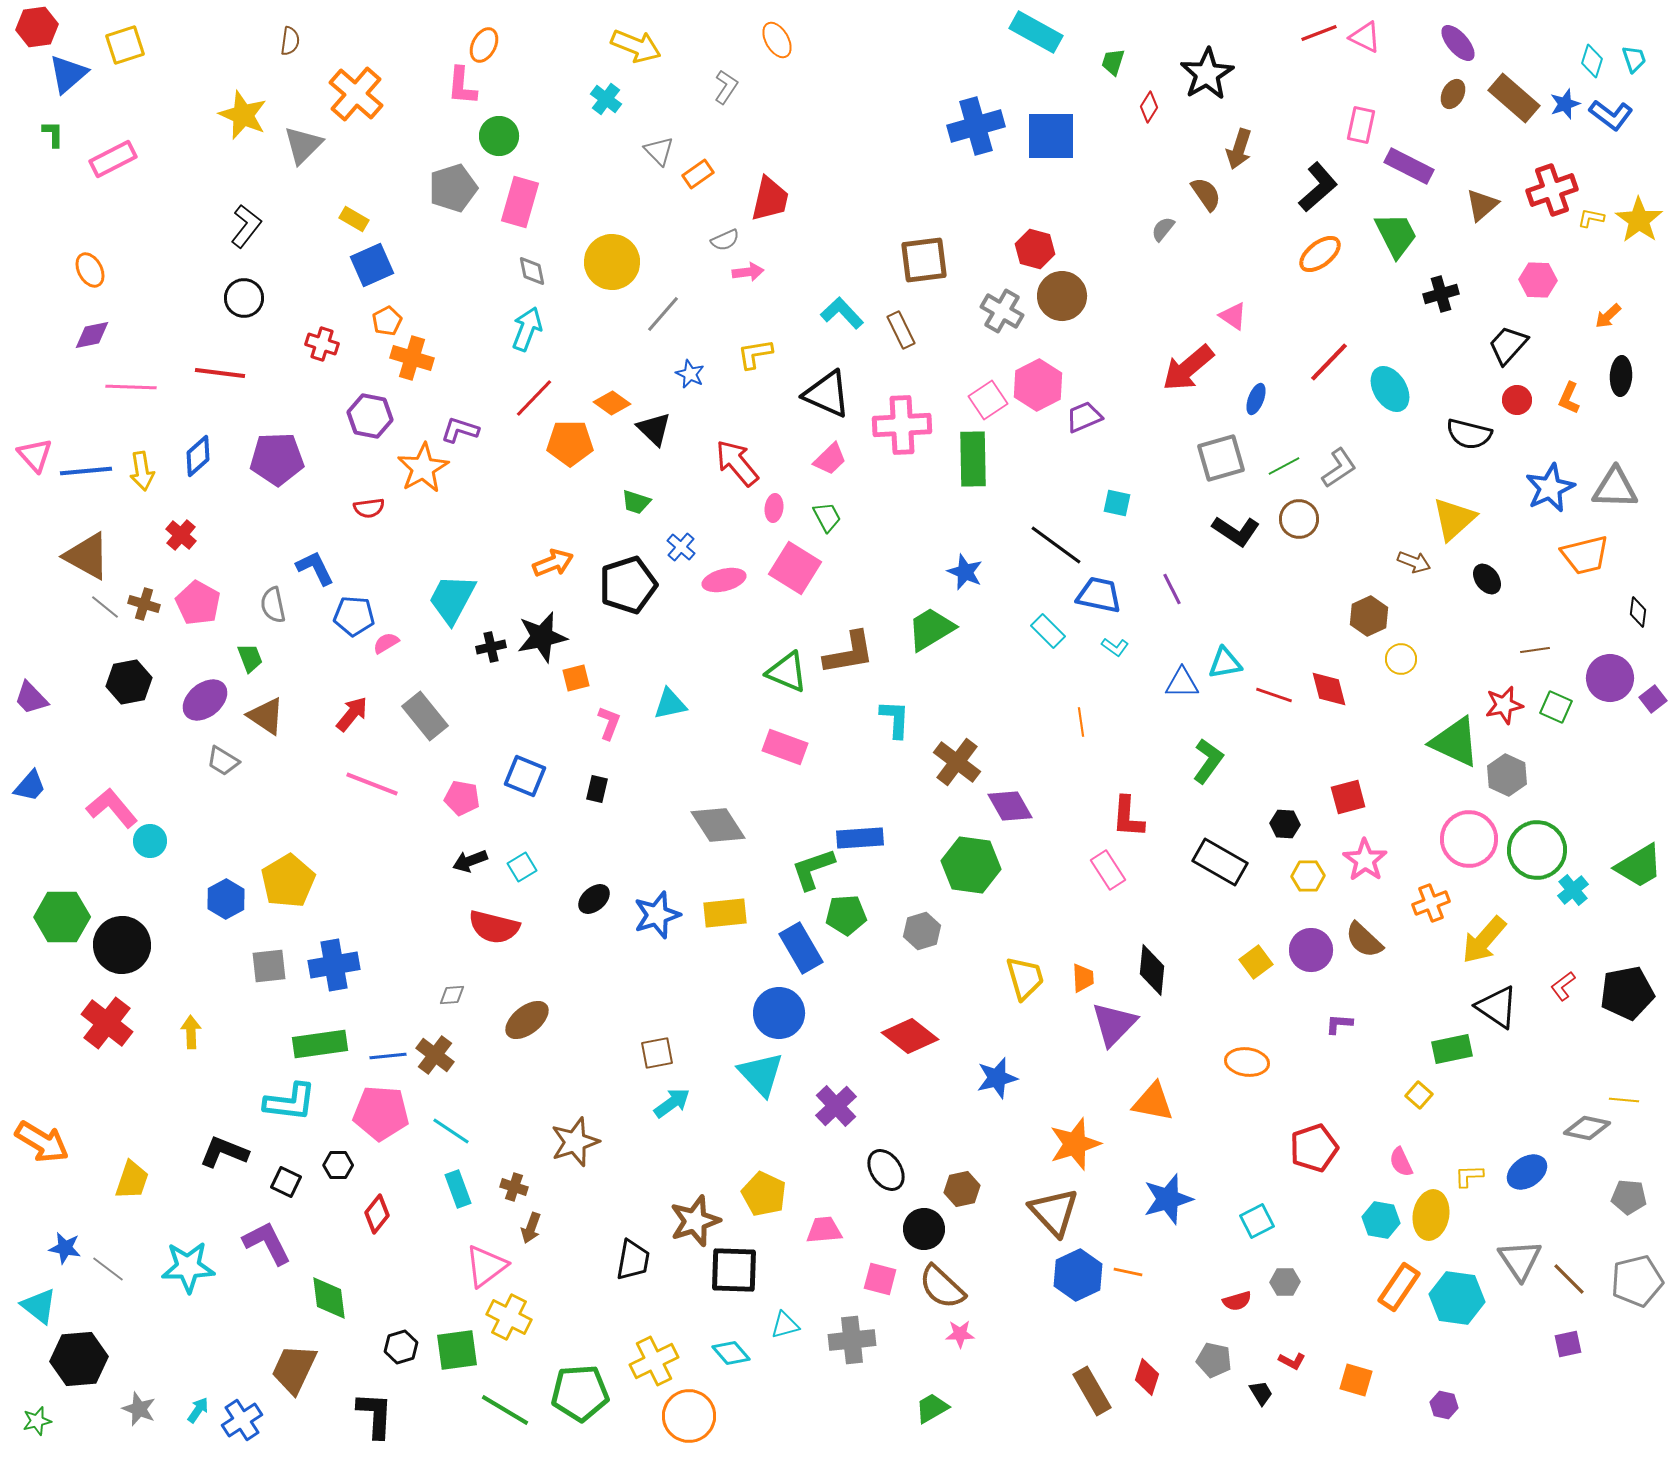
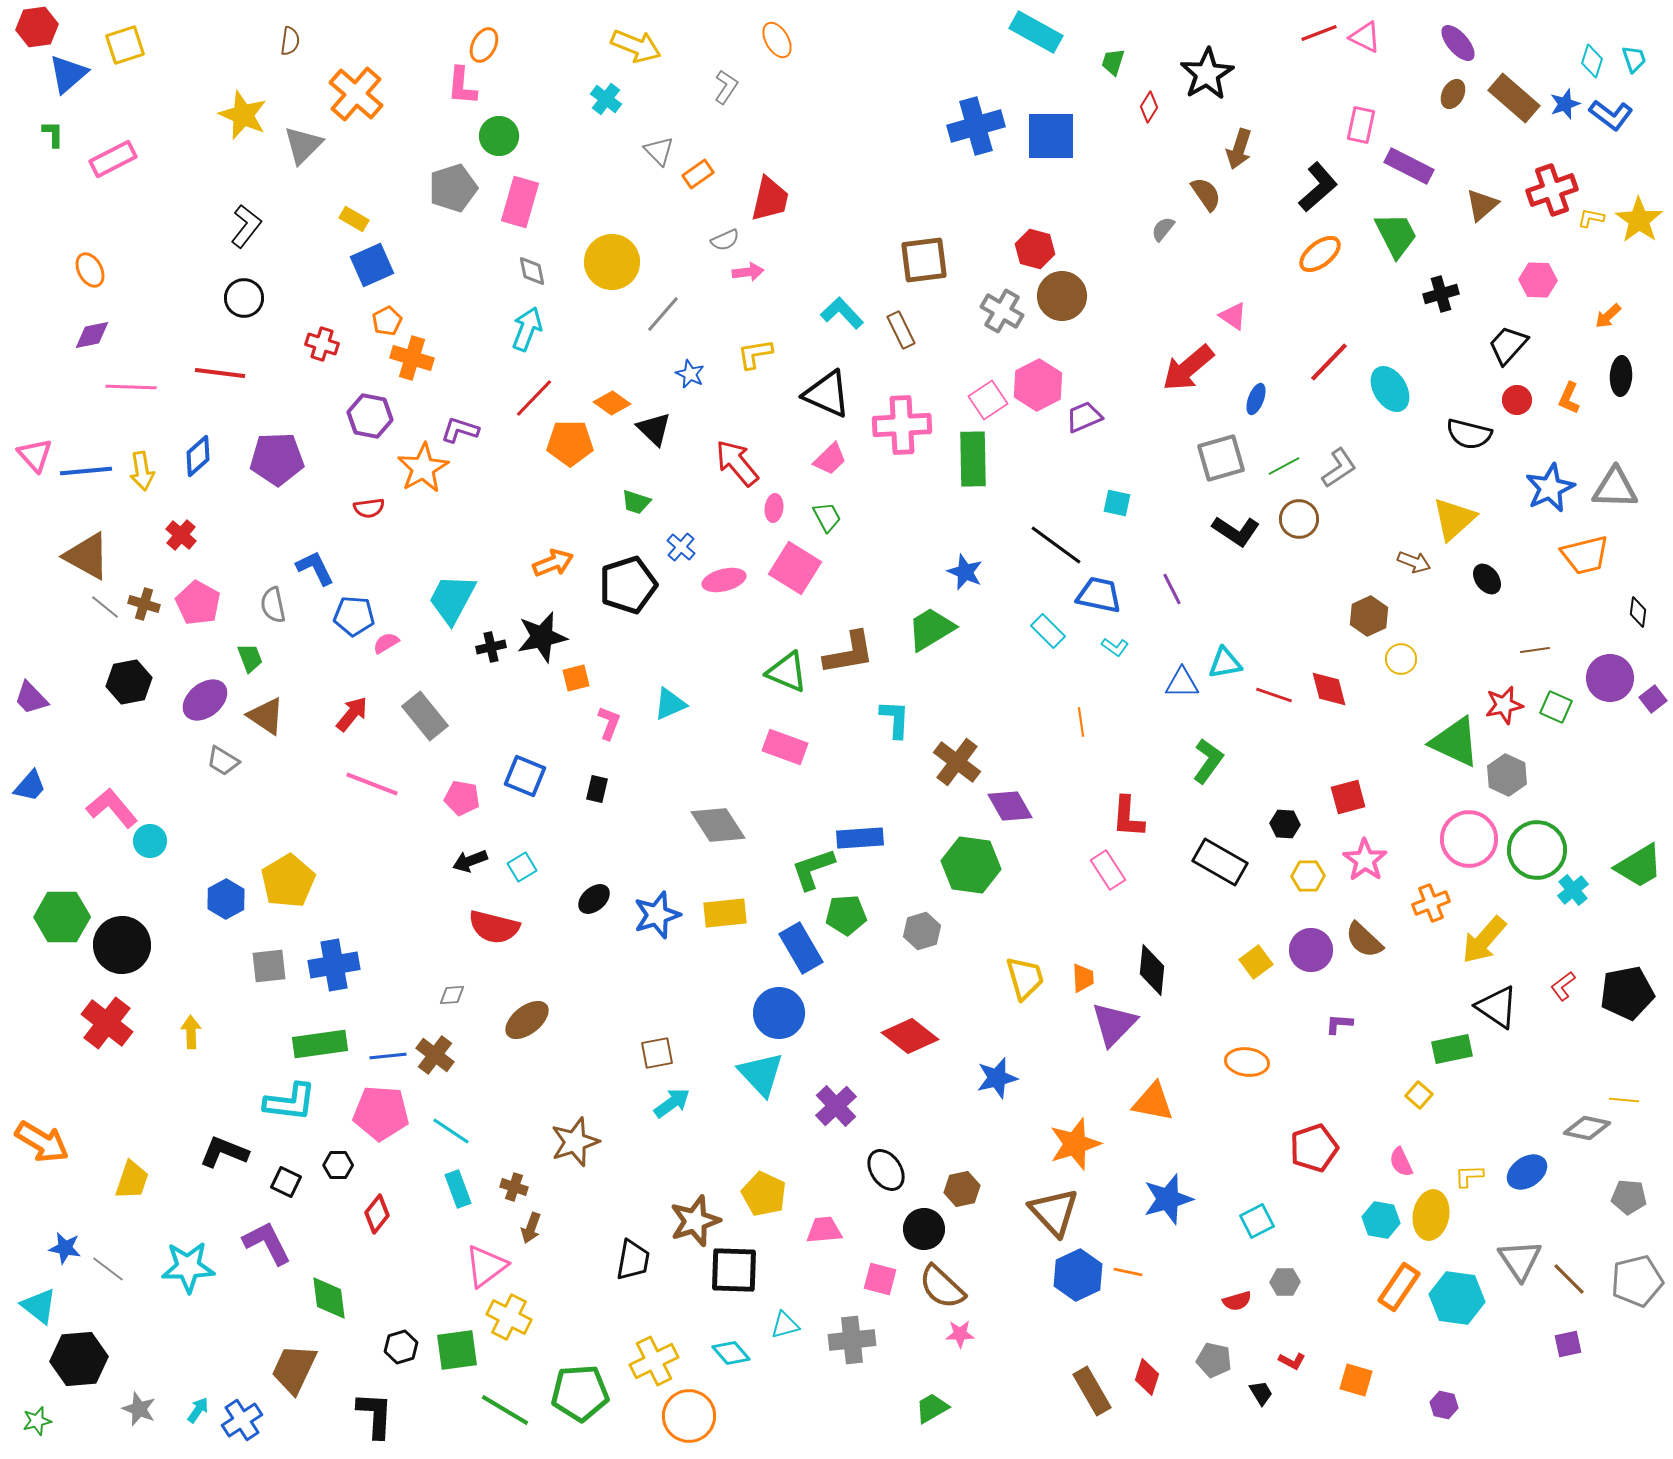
cyan triangle at (670, 704): rotated 12 degrees counterclockwise
